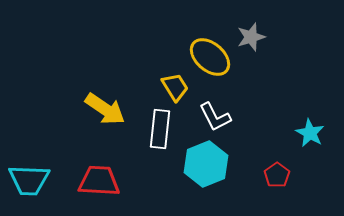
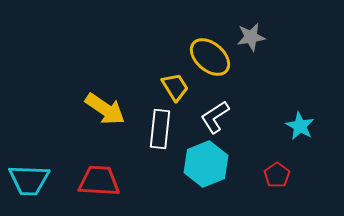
gray star: rotated 8 degrees clockwise
white L-shape: rotated 84 degrees clockwise
cyan star: moved 10 px left, 7 px up
